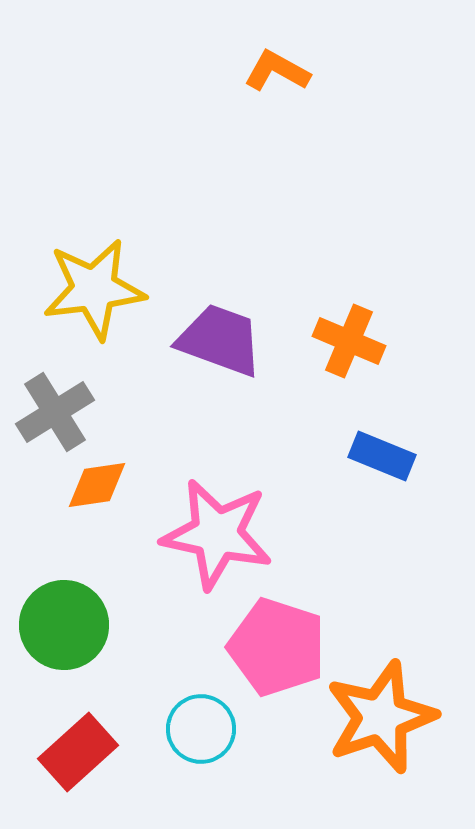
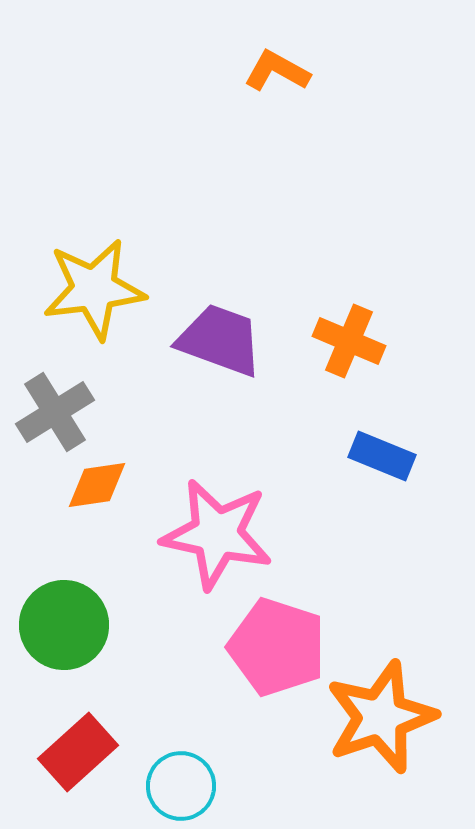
cyan circle: moved 20 px left, 57 px down
